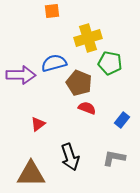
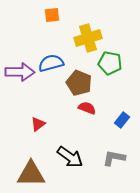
orange square: moved 4 px down
blue semicircle: moved 3 px left
purple arrow: moved 1 px left, 3 px up
black arrow: rotated 36 degrees counterclockwise
